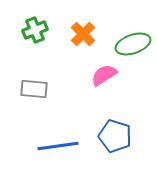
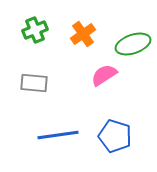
orange cross: rotated 10 degrees clockwise
gray rectangle: moved 6 px up
blue line: moved 11 px up
